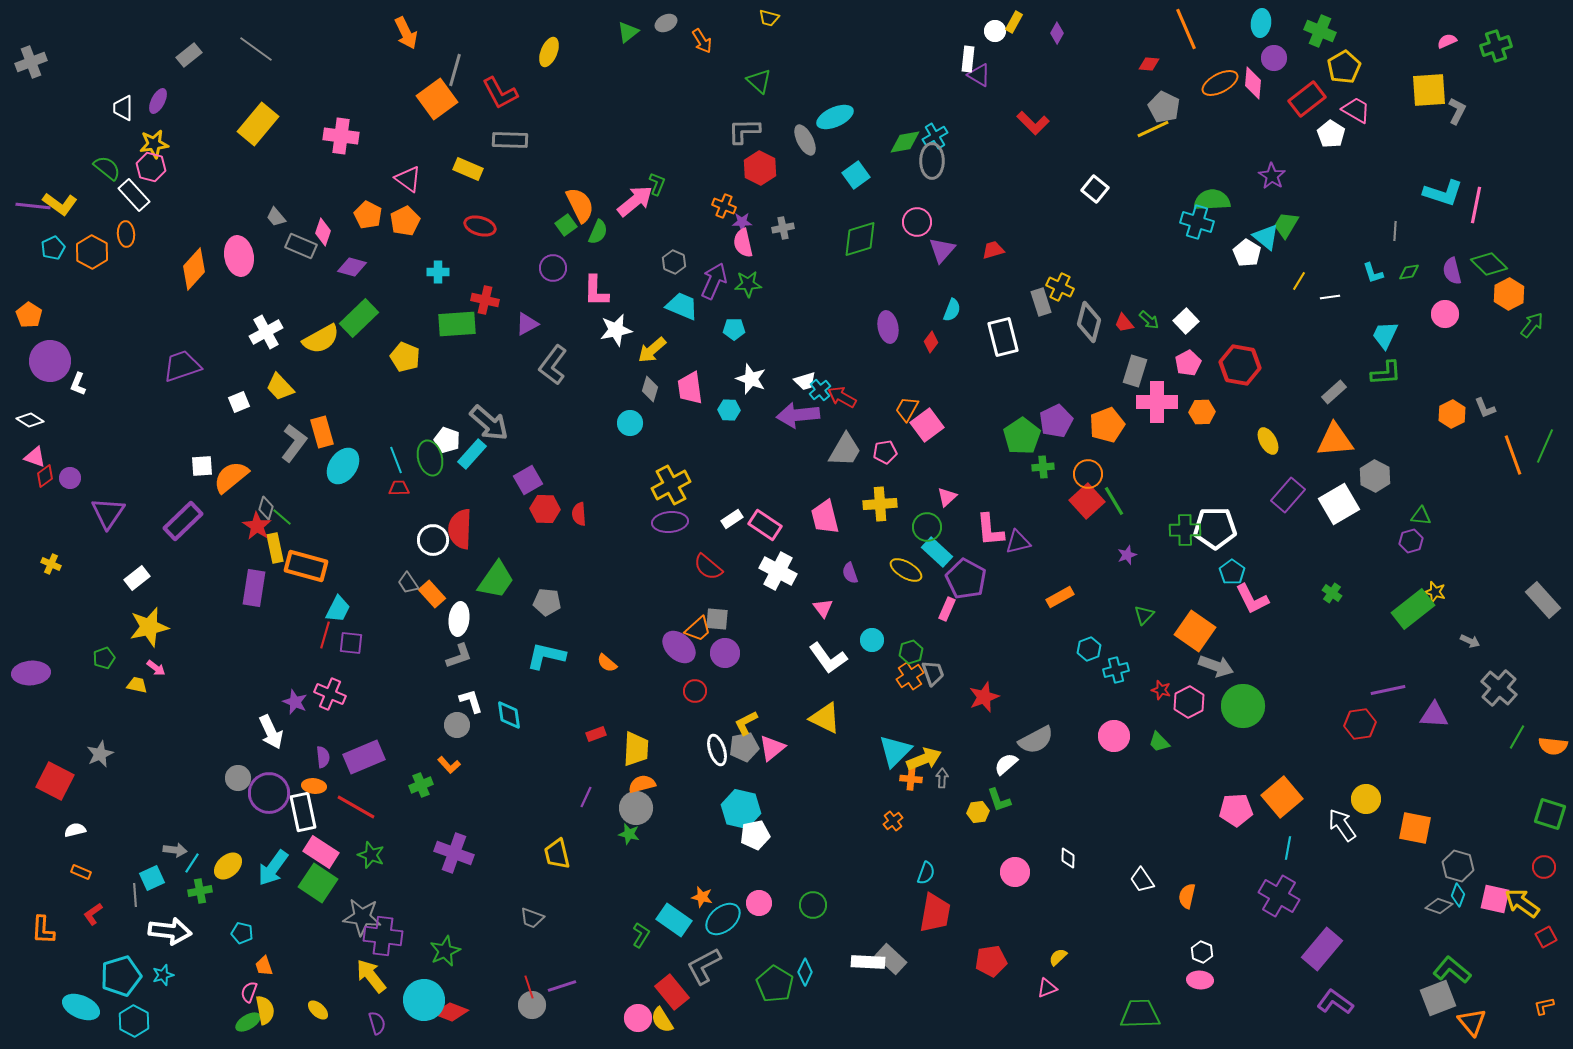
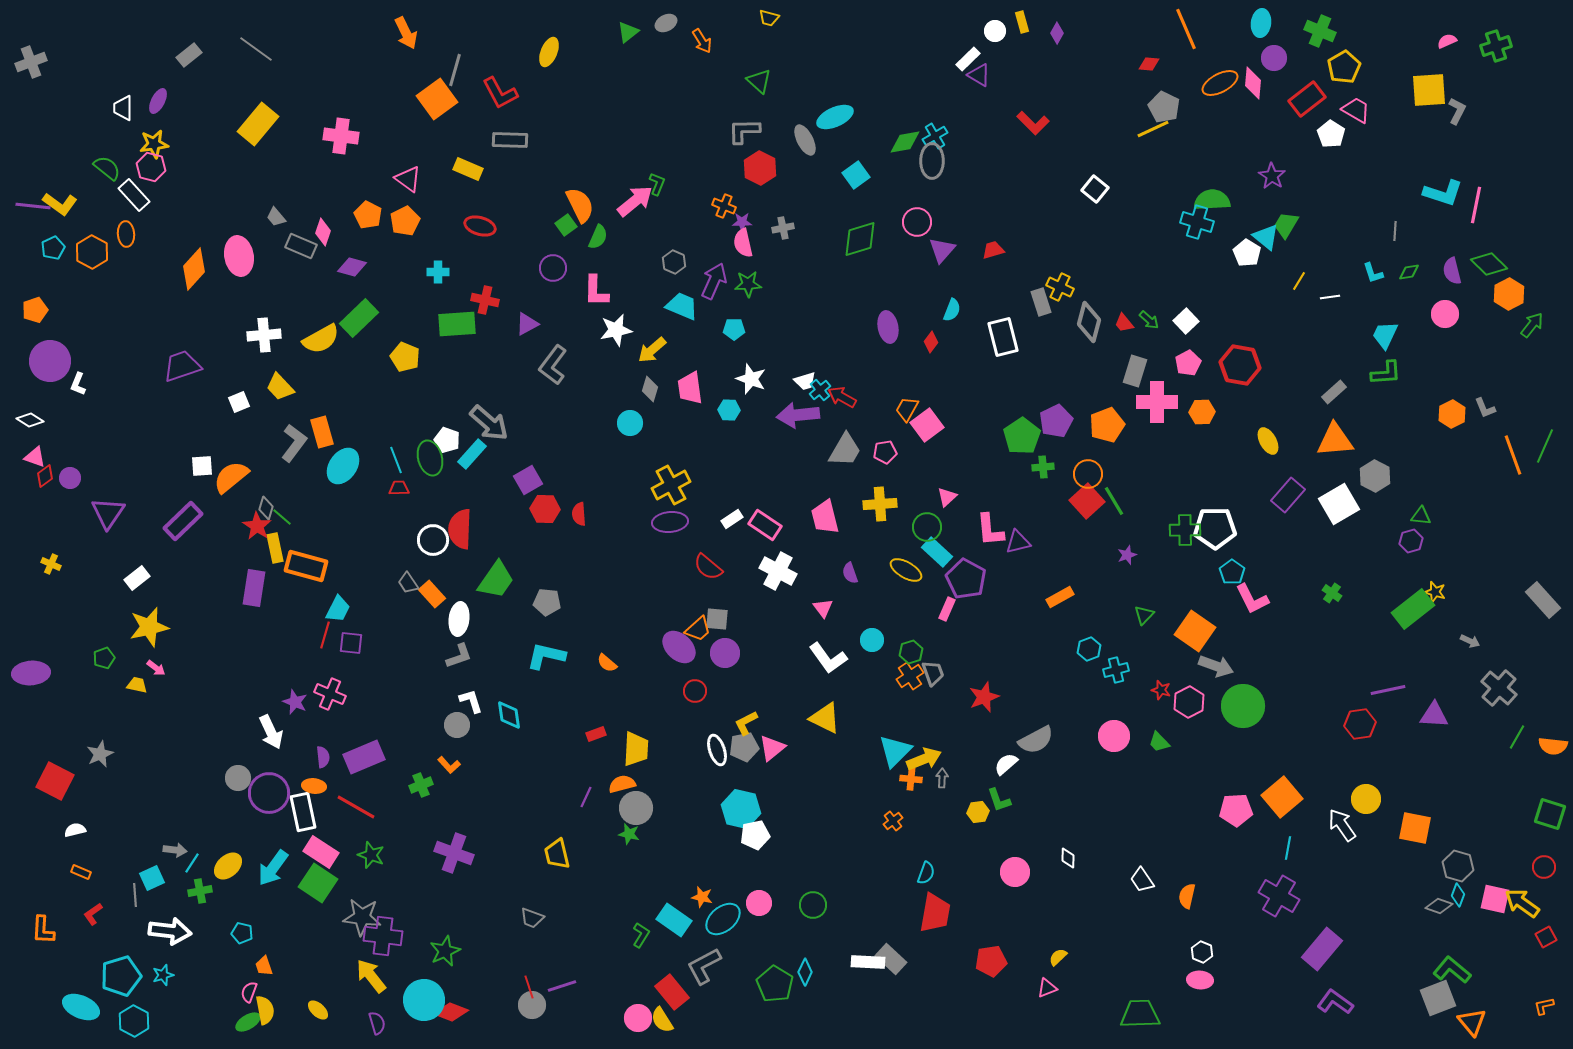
yellow rectangle at (1014, 22): moved 8 px right; rotated 45 degrees counterclockwise
white rectangle at (968, 59): rotated 40 degrees clockwise
green semicircle at (598, 232): moved 5 px down
orange pentagon at (29, 315): moved 6 px right, 5 px up; rotated 20 degrees clockwise
white cross at (266, 332): moved 2 px left, 3 px down; rotated 24 degrees clockwise
orange semicircle at (642, 784): moved 20 px left
